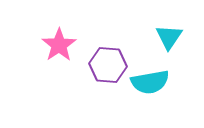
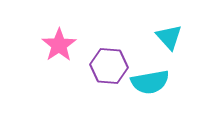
cyan triangle: rotated 16 degrees counterclockwise
purple hexagon: moved 1 px right, 1 px down
